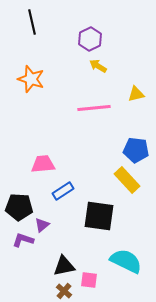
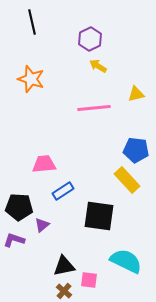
pink trapezoid: moved 1 px right
purple L-shape: moved 9 px left
